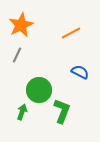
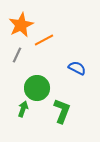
orange line: moved 27 px left, 7 px down
blue semicircle: moved 3 px left, 4 px up
green circle: moved 2 px left, 2 px up
green arrow: moved 1 px right, 3 px up
